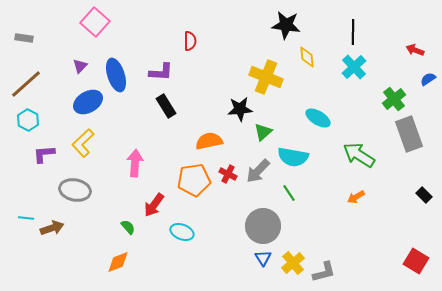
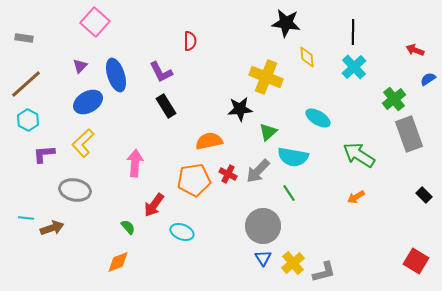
black star at (286, 25): moved 2 px up
purple L-shape at (161, 72): rotated 60 degrees clockwise
green triangle at (263, 132): moved 5 px right
